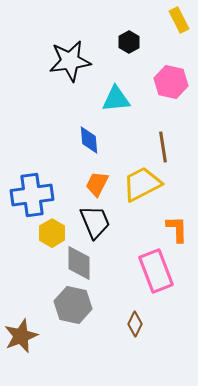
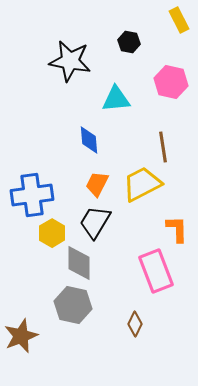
black hexagon: rotated 20 degrees counterclockwise
black star: rotated 18 degrees clockwise
black trapezoid: rotated 126 degrees counterclockwise
